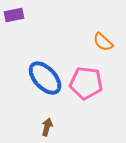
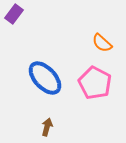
purple rectangle: moved 1 px up; rotated 42 degrees counterclockwise
orange semicircle: moved 1 px left, 1 px down
pink pentagon: moved 9 px right; rotated 20 degrees clockwise
